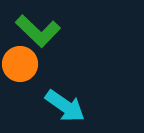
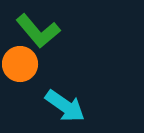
green L-shape: rotated 6 degrees clockwise
